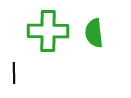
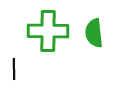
black line: moved 4 px up
